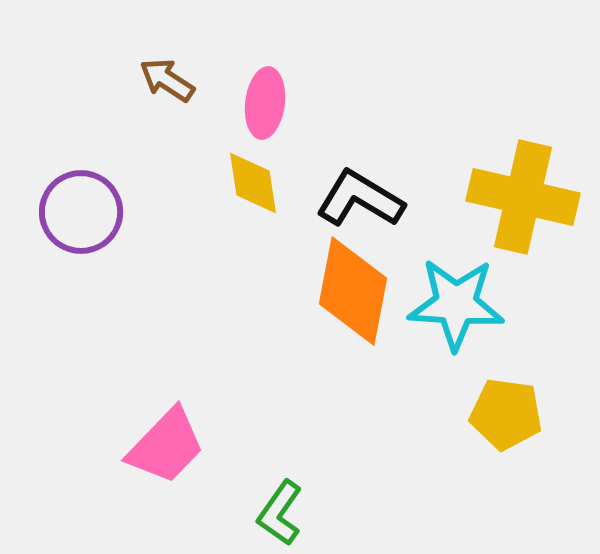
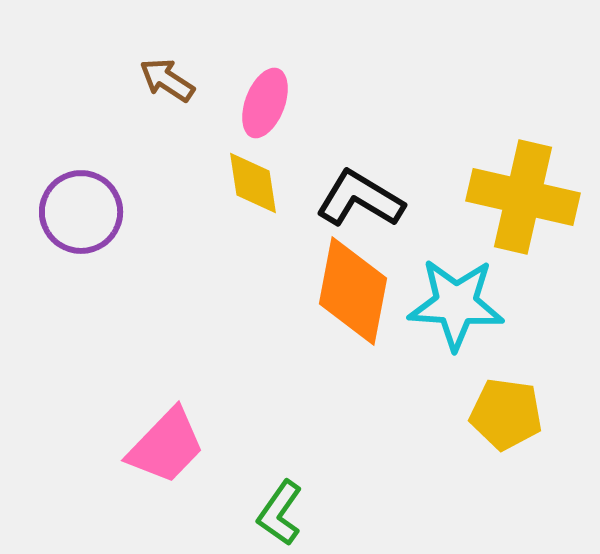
pink ellipse: rotated 14 degrees clockwise
